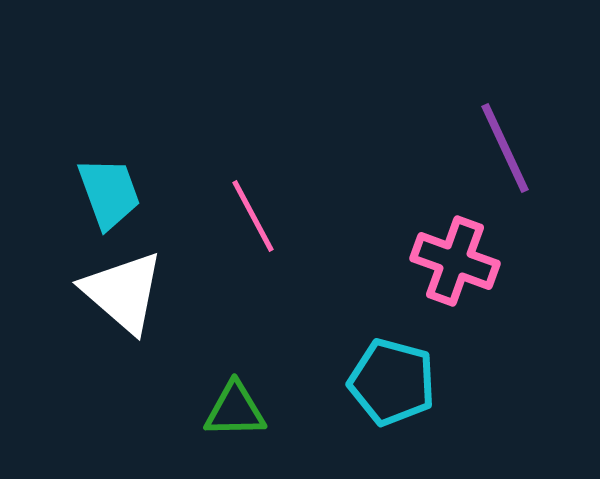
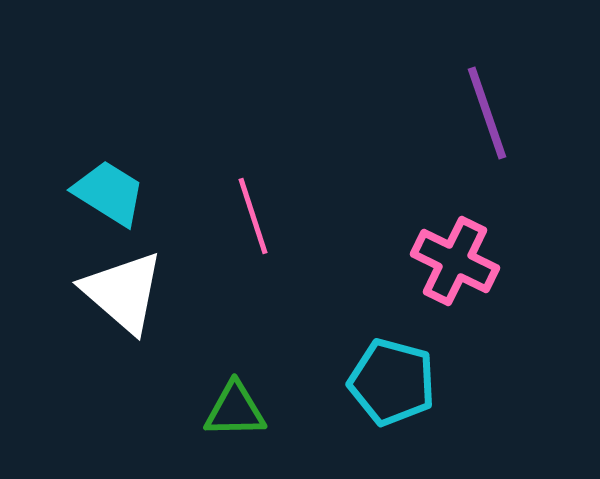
purple line: moved 18 px left, 35 px up; rotated 6 degrees clockwise
cyan trapezoid: rotated 38 degrees counterclockwise
pink line: rotated 10 degrees clockwise
pink cross: rotated 6 degrees clockwise
